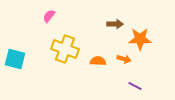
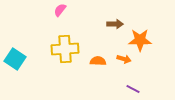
pink semicircle: moved 11 px right, 6 px up
orange star: moved 1 px down
yellow cross: rotated 24 degrees counterclockwise
cyan square: rotated 20 degrees clockwise
purple line: moved 2 px left, 3 px down
